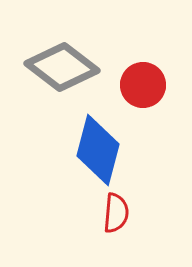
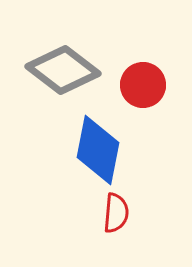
gray diamond: moved 1 px right, 3 px down
blue diamond: rotated 4 degrees counterclockwise
